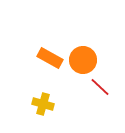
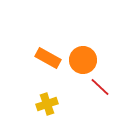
orange rectangle: moved 2 px left
yellow cross: moved 4 px right; rotated 35 degrees counterclockwise
